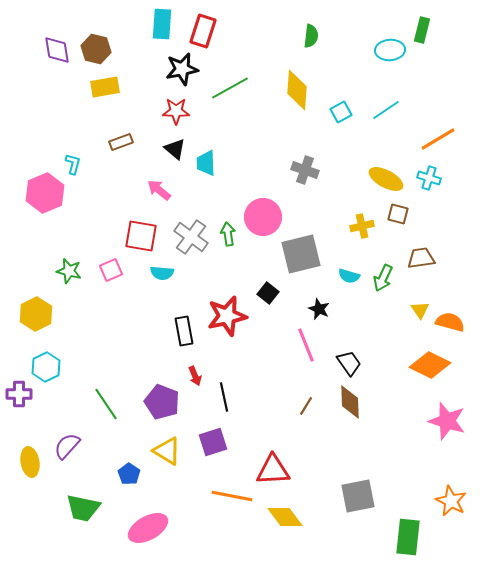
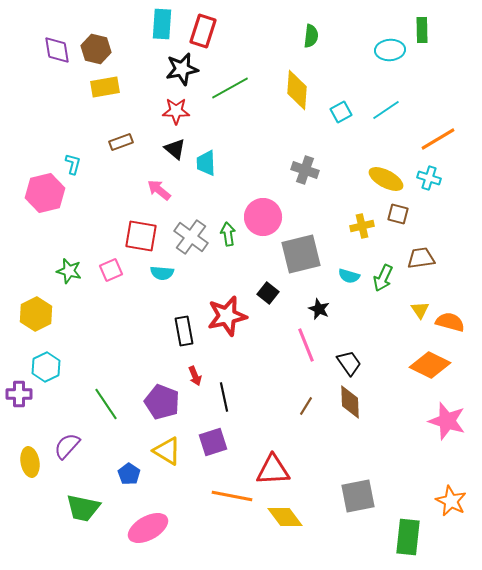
green rectangle at (422, 30): rotated 15 degrees counterclockwise
pink hexagon at (45, 193): rotated 9 degrees clockwise
